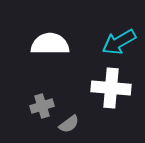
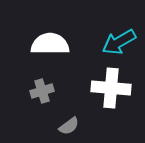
gray cross: moved 15 px up
gray semicircle: moved 2 px down
